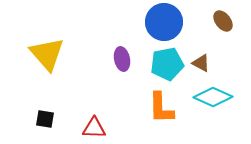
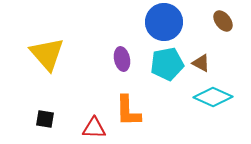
orange L-shape: moved 33 px left, 3 px down
